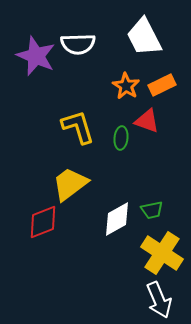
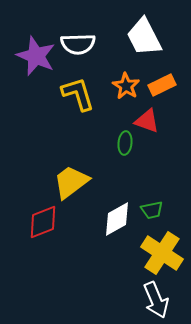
yellow L-shape: moved 33 px up
green ellipse: moved 4 px right, 5 px down
yellow trapezoid: moved 1 px right, 2 px up
white arrow: moved 3 px left
